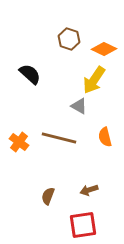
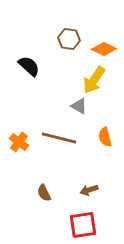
brown hexagon: rotated 10 degrees counterclockwise
black semicircle: moved 1 px left, 8 px up
brown semicircle: moved 4 px left, 3 px up; rotated 48 degrees counterclockwise
